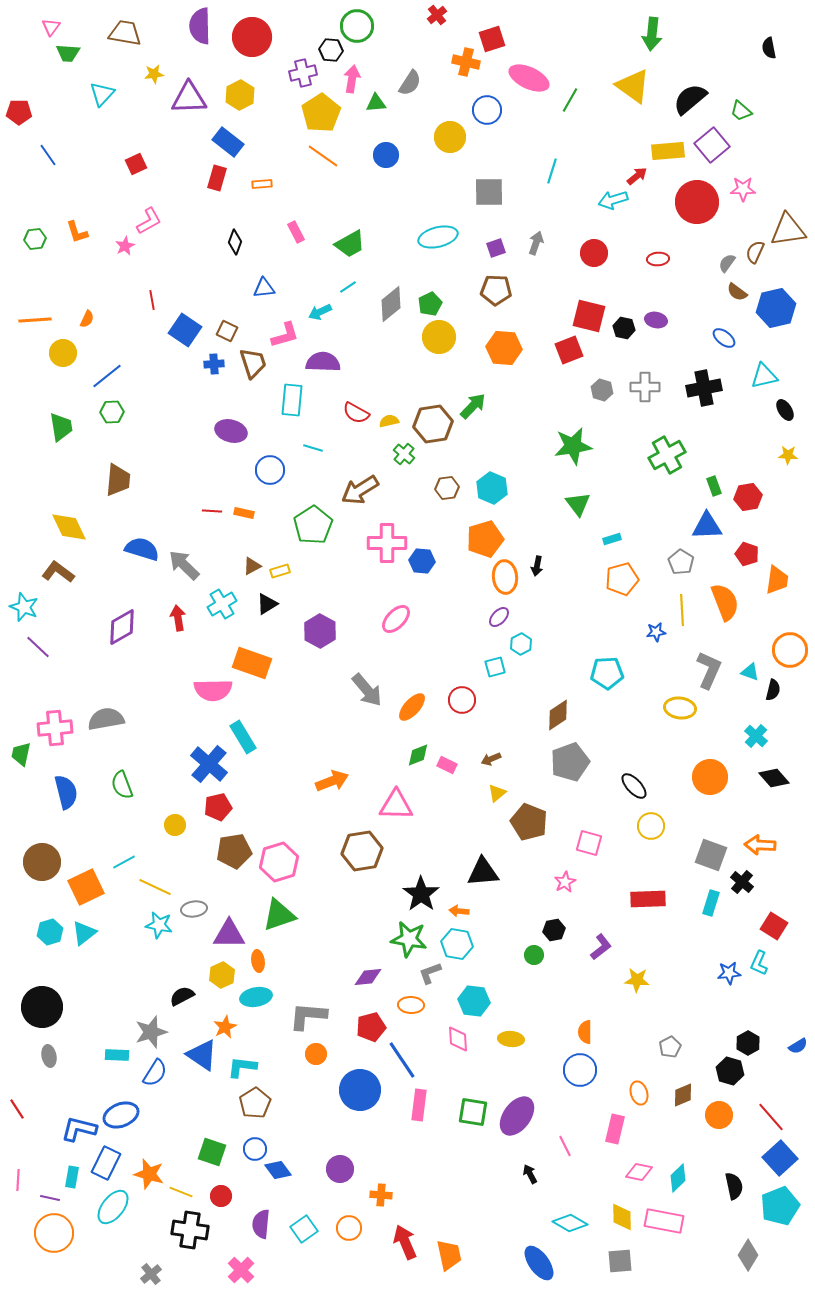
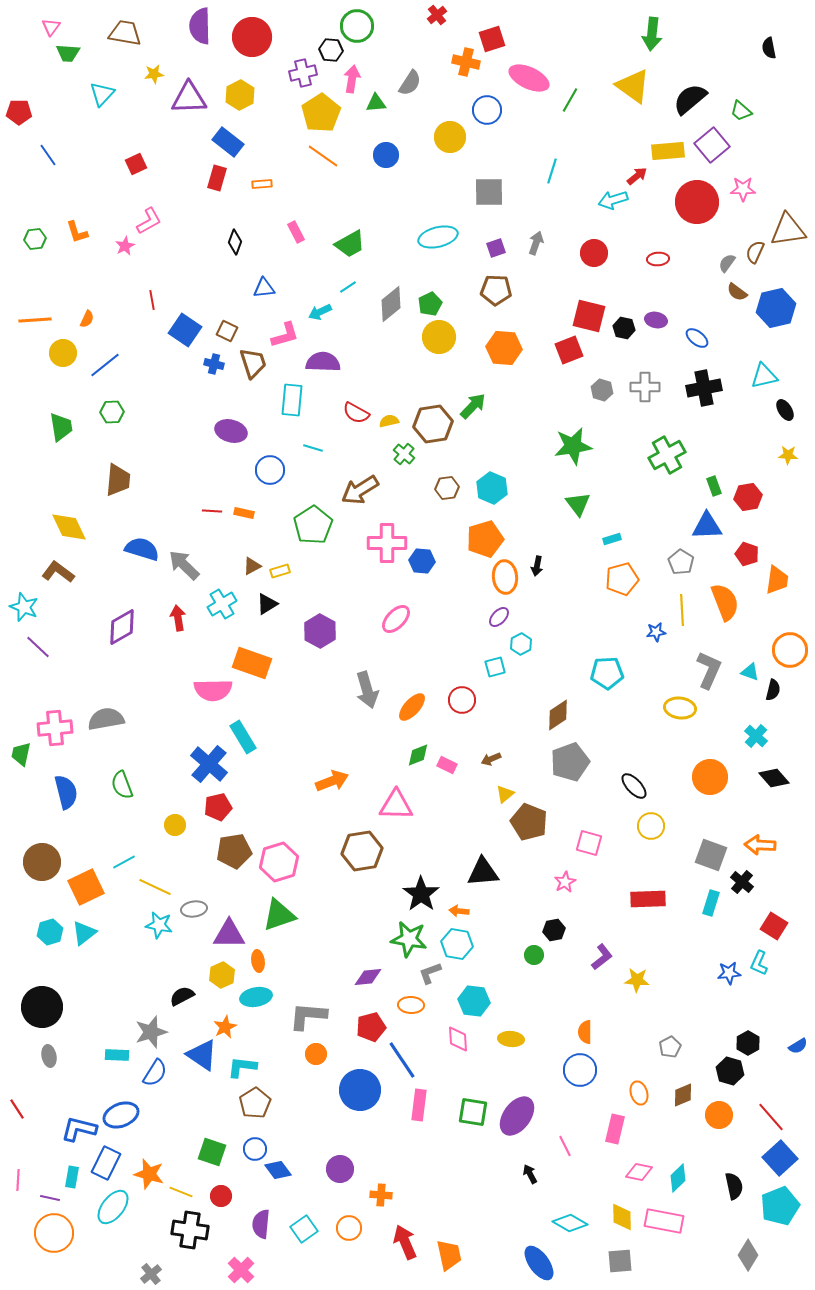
blue ellipse at (724, 338): moved 27 px left
blue cross at (214, 364): rotated 18 degrees clockwise
blue line at (107, 376): moved 2 px left, 11 px up
gray arrow at (367, 690): rotated 24 degrees clockwise
yellow triangle at (497, 793): moved 8 px right, 1 px down
purple L-shape at (601, 947): moved 1 px right, 10 px down
